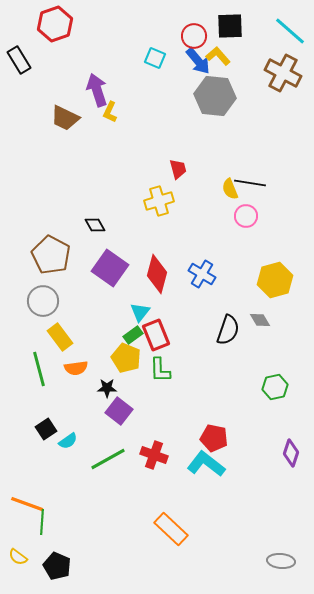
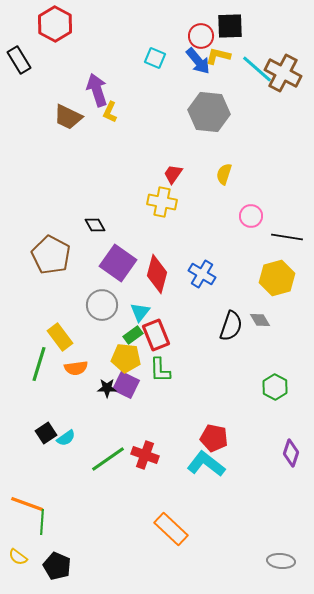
red hexagon at (55, 24): rotated 12 degrees counterclockwise
cyan line at (290, 31): moved 33 px left, 38 px down
red circle at (194, 36): moved 7 px right
yellow L-shape at (218, 56): rotated 35 degrees counterclockwise
gray hexagon at (215, 96): moved 6 px left, 16 px down
brown trapezoid at (65, 118): moved 3 px right, 1 px up
red trapezoid at (178, 169): moved 5 px left, 5 px down; rotated 130 degrees counterclockwise
black line at (250, 183): moved 37 px right, 54 px down
yellow semicircle at (230, 189): moved 6 px left, 15 px up; rotated 40 degrees clockwise
yellow cross at (159, 201): moved 3 px right, 1 px down; rotated 28 degrees clockwise
pink circle at (246, 216): moved 5 px right
purple square at (110, 268): moved 8 px right, 5 px up
yellow hexagon at (275, 280): moved 2 px right, 2 px up
gray circle at (43, 301): moved 59 px right, 4 px down
black semicircle at (228, 330): moved 3 px right, 4 px up
yellow pentagon at (126, 358): rotated 16 degrees counterclockwise
green line at (39, 369): moved 5 px up; rotated 32 degrees clockwise
green hexagon at (275, 387): rotated 20 degrees counterclockwise
purple square at (119, 411): moved 7 px right, 26 px up; rotated 12 degrees counterclockwise
black square at (46, 429): moved 4 px down
cyan semicircle at (68, 441): moved 2 px left, 3 px up
red cross at (154, 455): moved 9 px left
green line at (108, 459): rotated 6 degrees counterclockwise
